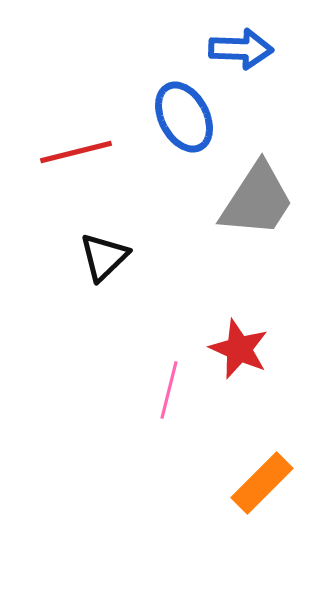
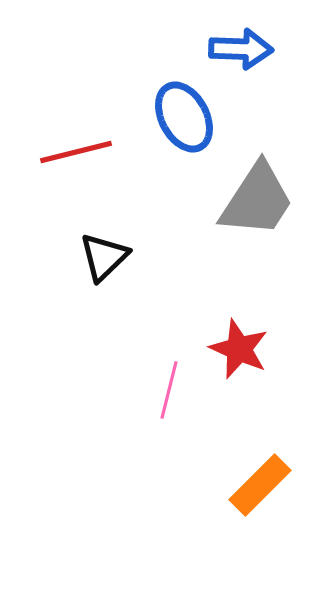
orange rectangle: moved 2 px left, 2 px down
